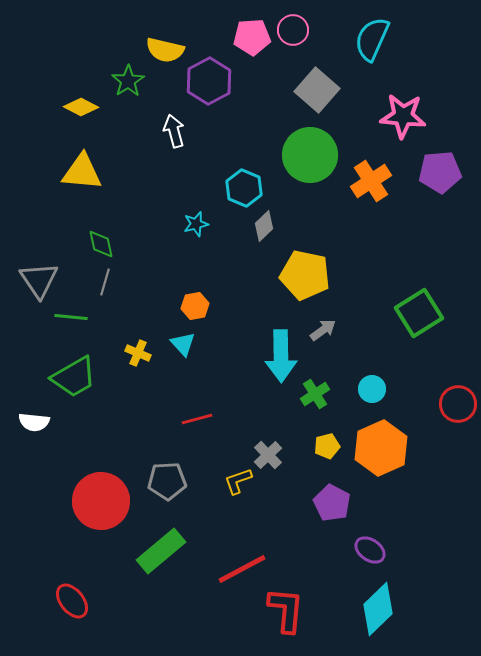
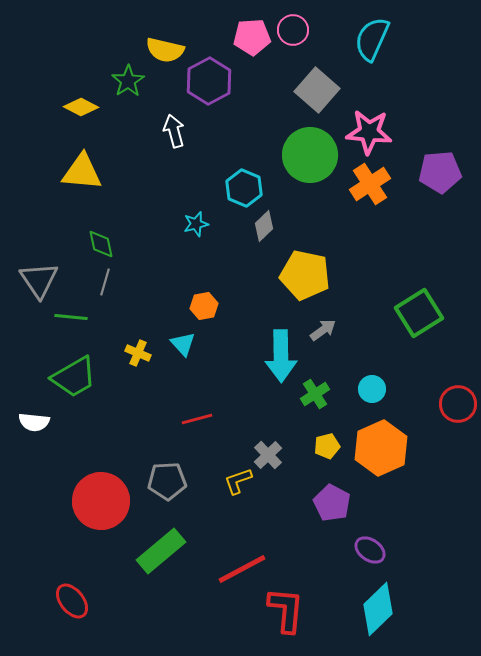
pink star at (403, 116): moved 34 px left, 16 px down
orange cross at (371, 181): moved 1 px left, 3 px down
orange hexagon at (195, 306): moved 9 px right
